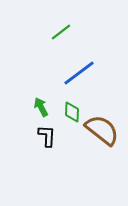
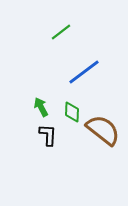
blue line: moved 5 px right, 1 px up
brown semicircle: moved 1 px right
black L-shape: moved 1 px right, 1 px up
